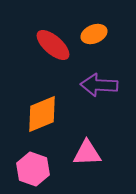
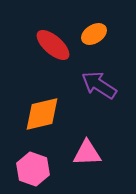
orange ellipse: rotated 10 degrees counterclockwise
purple arrow: rotated 30 degrees clockwise
orange diamond: rotated 9 degrees clockwise
